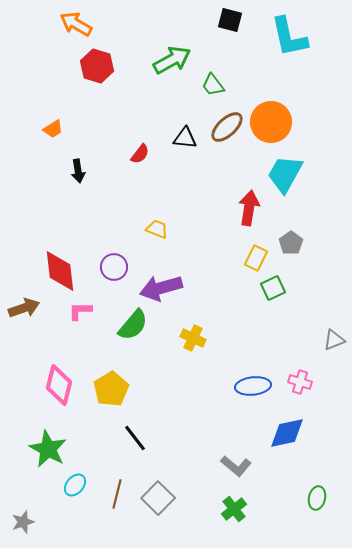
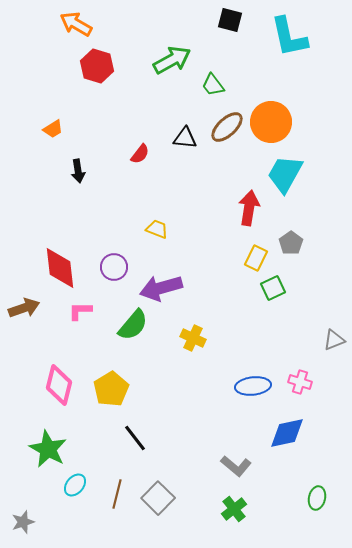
red diamond: moved 3 px up
